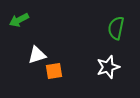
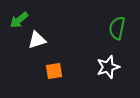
green arrow: rotated 12 degrees counterclockwise
green semicircle: moved 1 px right
white triangle: moved 15 px up
